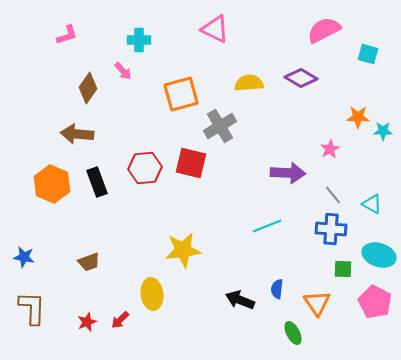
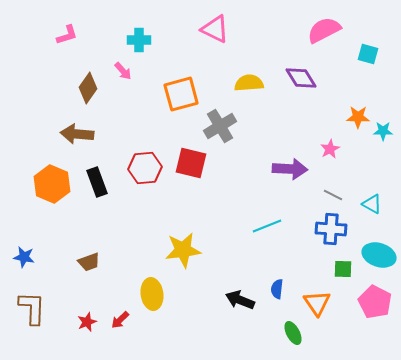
purple diamond: rotated 28 degrees clockwise
purple arrow: moved 2 px right, 4 px up
gray line: rotated 24 degrees counterclockwise
